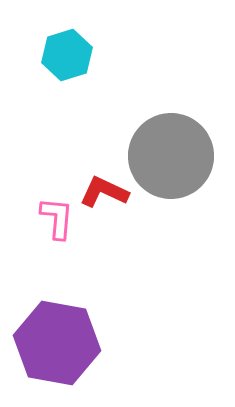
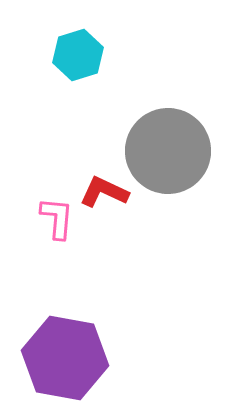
cyan hexagon: moved 11 px right
gray circle: moved 3 px left, 5 px up
purple hexagon: moved 8 px right, 15 px down
